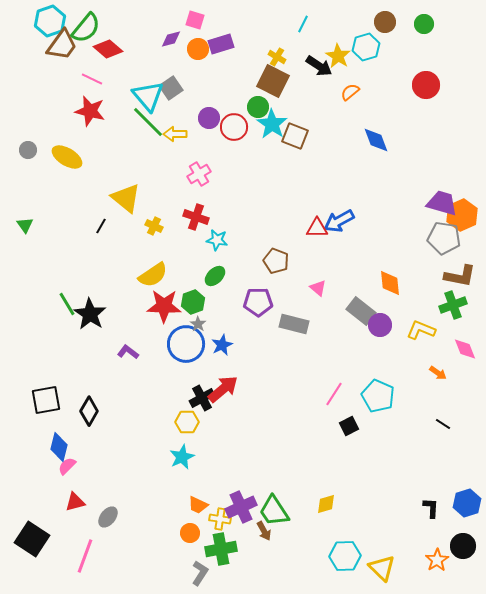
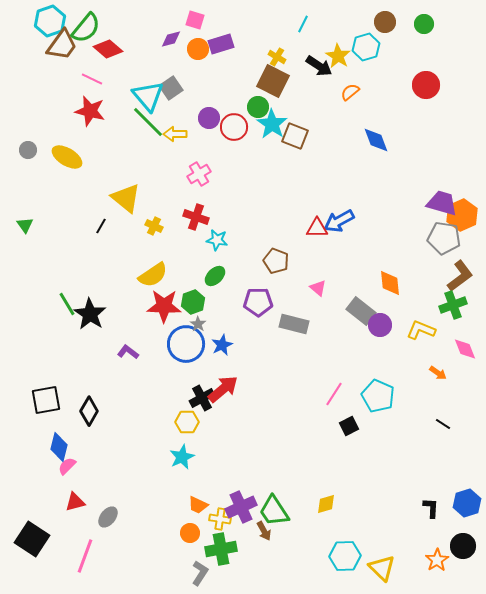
brown L-shape at (460, 276): rotated 48 degrees counterclockwise
